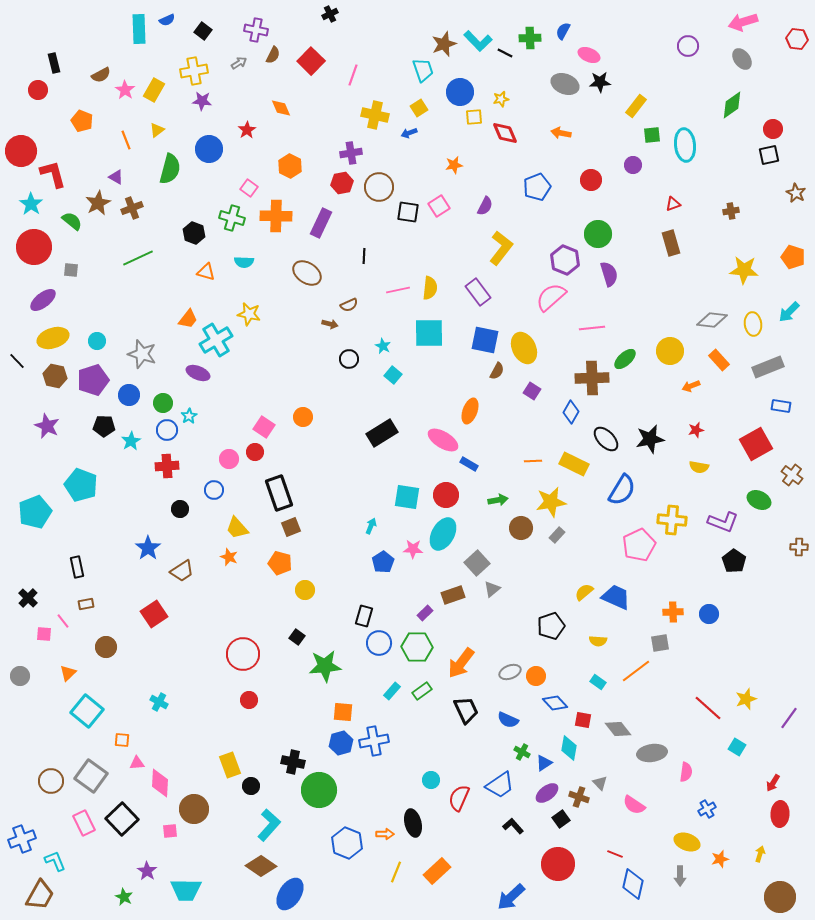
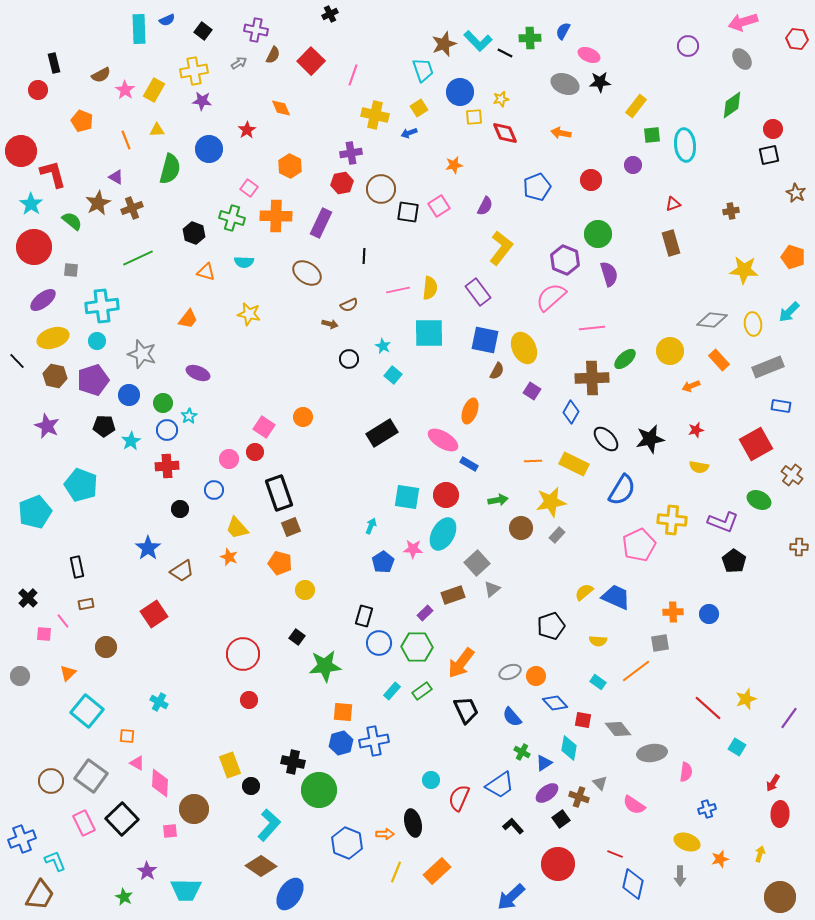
yellow triangle at (157, 130): rotated 35 degrees clockwise
brown circle at (379, 187): moved 2 px right, 2 px down
cyan cross at (216, 340): moved 114 px left, 34 px up; rotated 24 degrees clockwise
blue semicircle at (508, 720): moved 4 px right, 3 px up; rotated 25 degrees clockwise
orange square at (122, 740): moved 5 px right, 4 px up
pink triangle at (137, 763): rotated 35 degrees clockwise
blue cross at (707, 809): rotated 12 degrees clockwise
